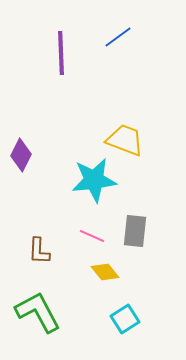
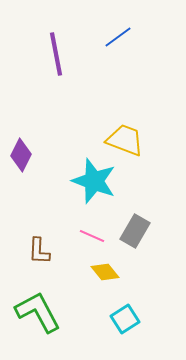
purple line: moved 5 px left, 1 px down; rotated 9 degrees counterclockwise
cyan star: moved 1 px down; rotated 27 degrees clockwise
gray rectangle: rotated 24 degrees clockwise
